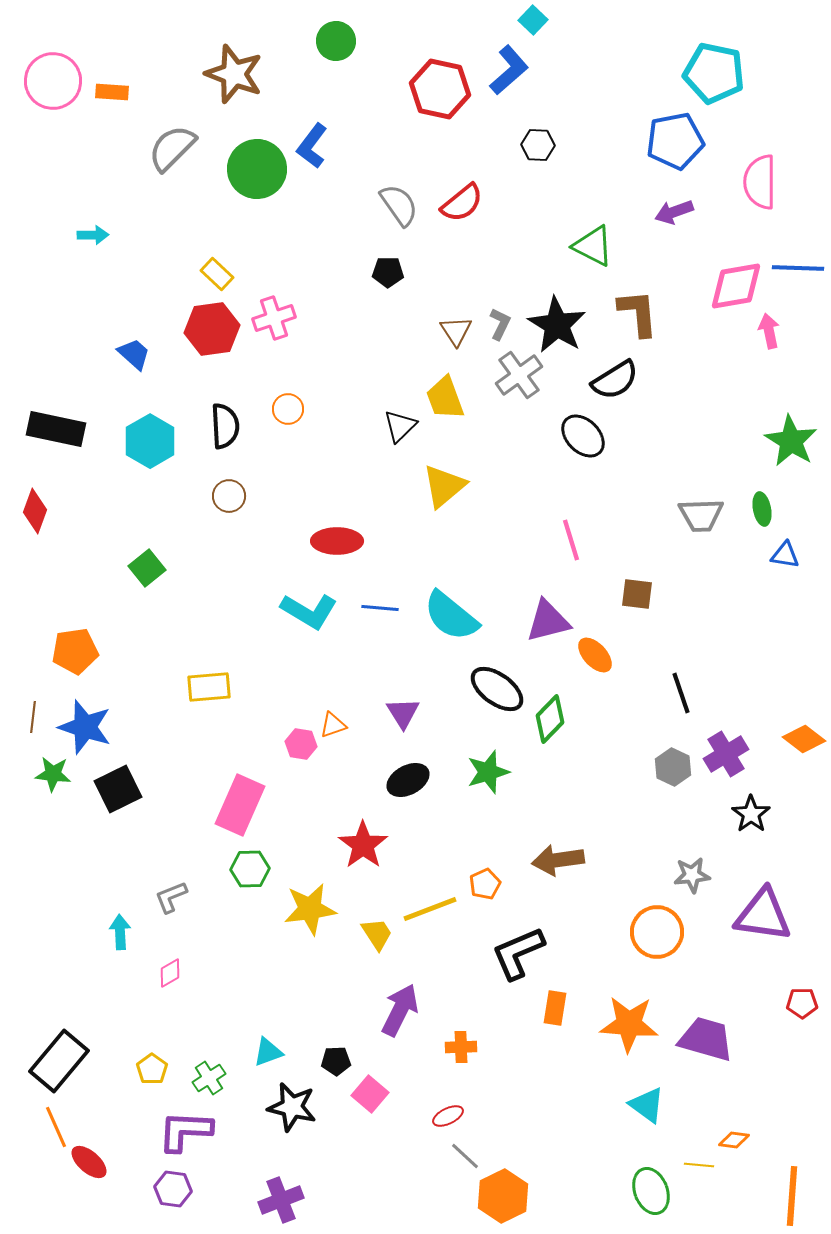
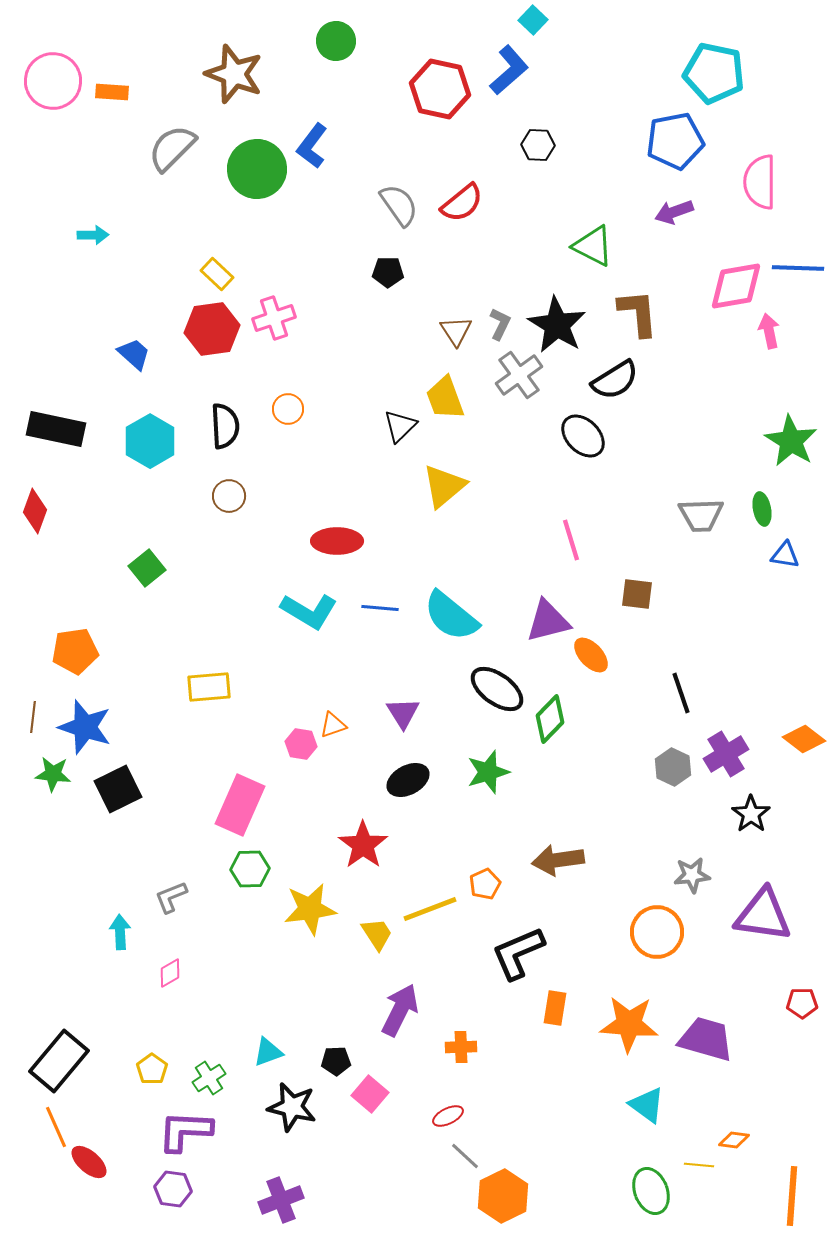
orange ellipse at (595, 655): moved 4 px left
